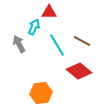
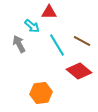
cyan arrow: moved 2 px left, 1 px up; rotated 105 degrees clockwise
